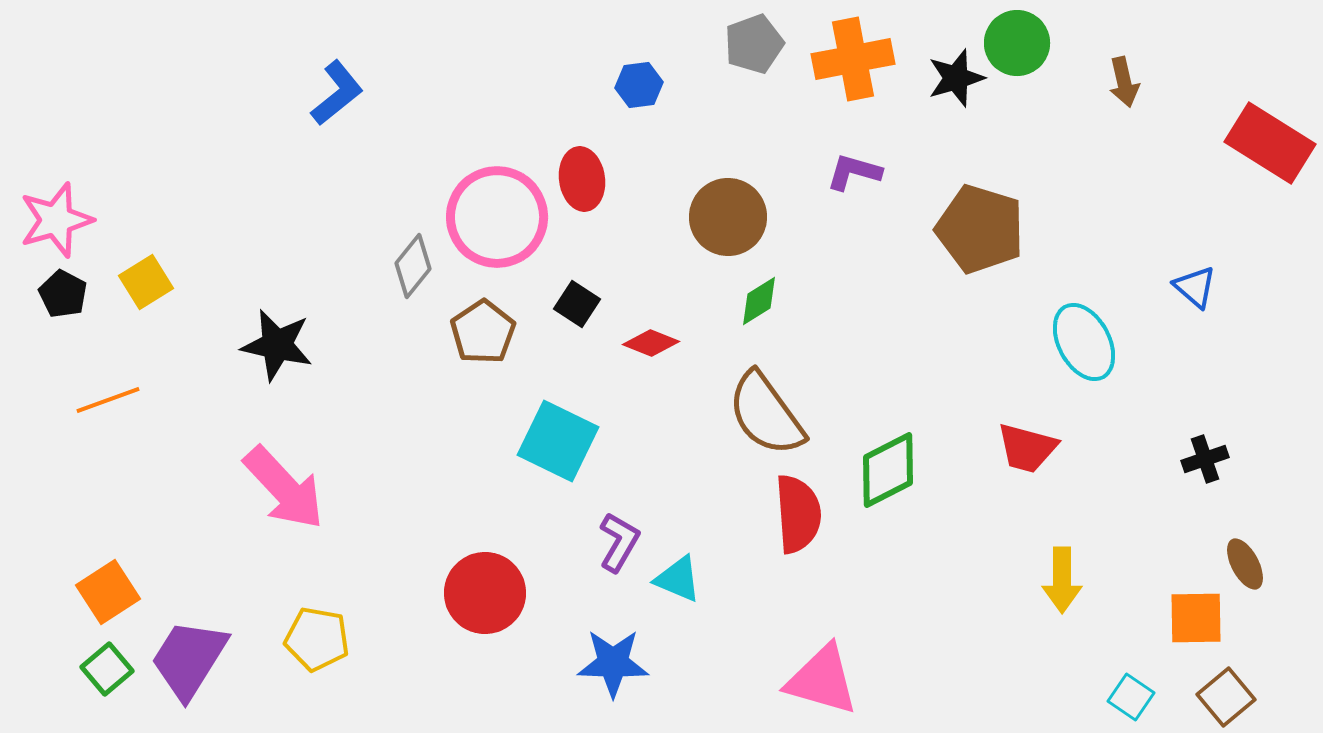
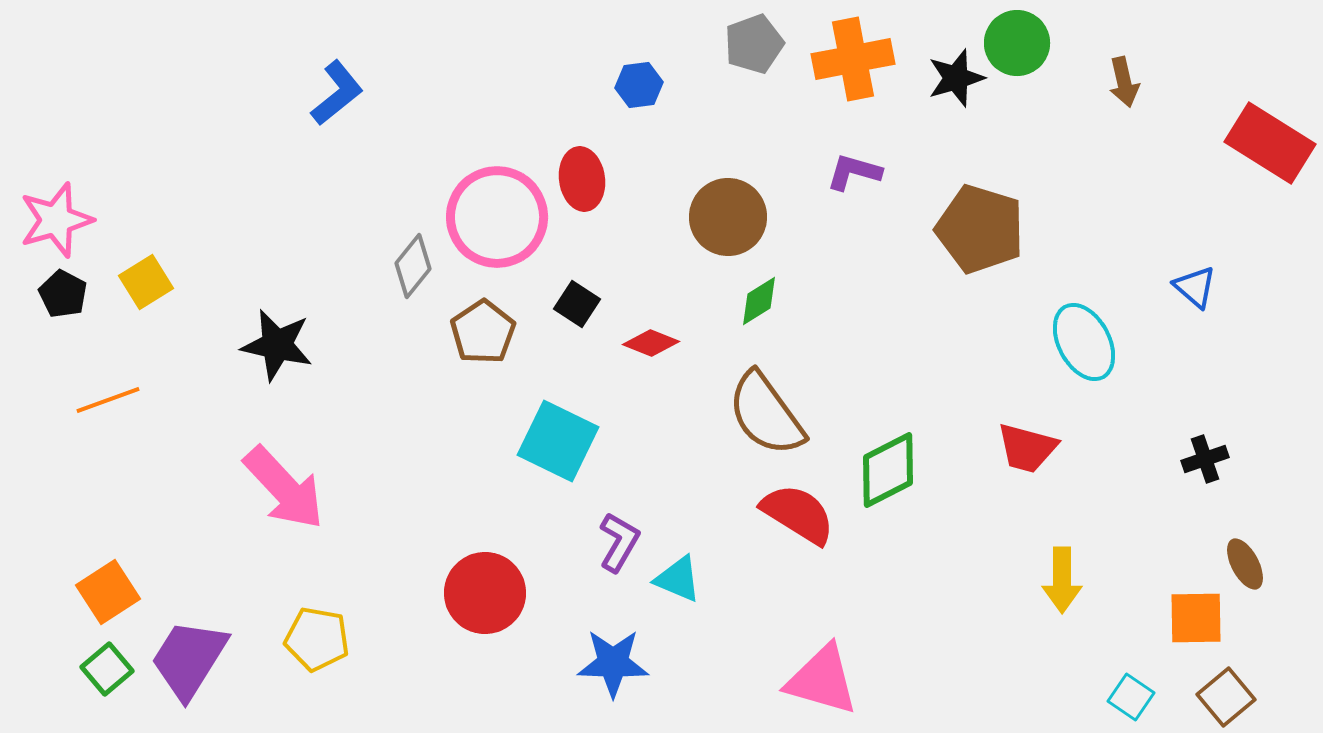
red semicircle at (798, 514): rotated 54 degrees counterclockwise
